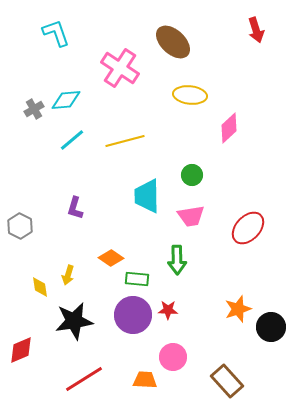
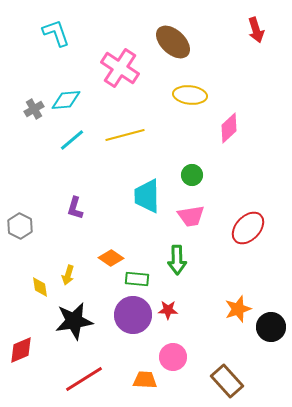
yellow line: moved 6 px up
